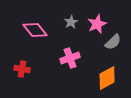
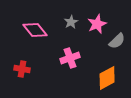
gray semicircle: moved 4 px right, 1 px up
